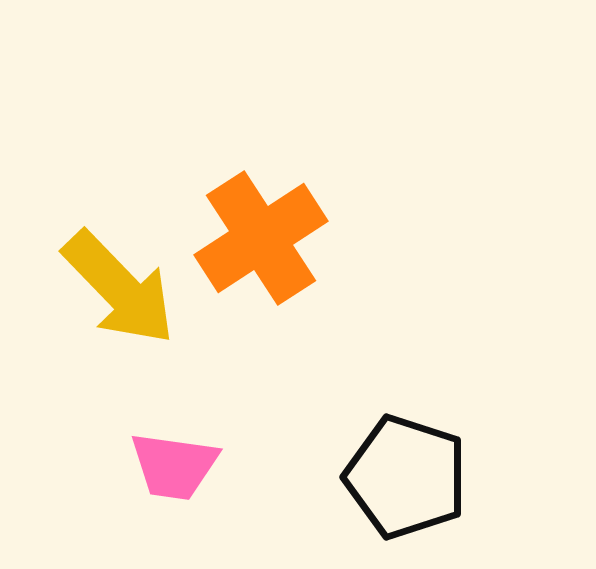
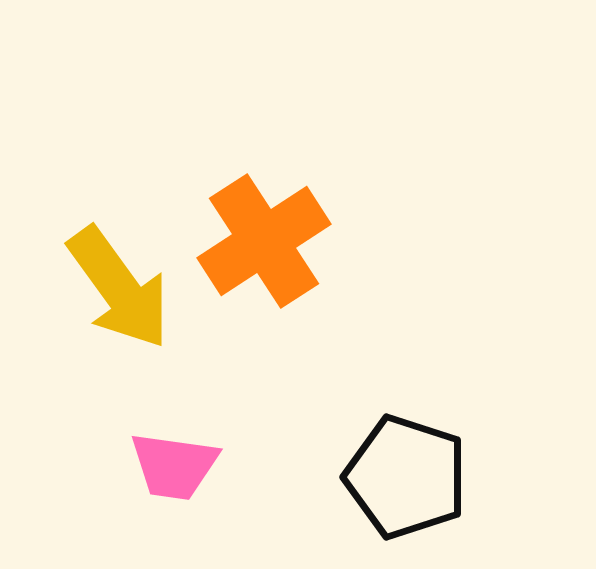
orange cross: moved 3 px right, 3 px down
yellow arrow: rotated 8 degrees clockwise
